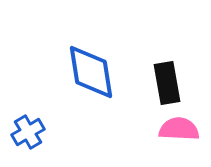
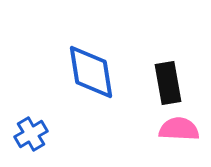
black rectangle: moved 1 px right
blue cross: moved 3 px right, 2 px down
